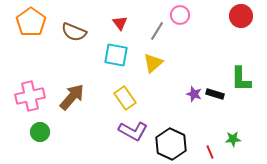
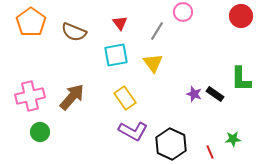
pink circle: moved 3 px right, 3 px up
cyan square: rotated 20 degrees counterclockwise
yellow triangle: rotated 25 degrees counterclockwise
black rectangle: rotated 18 degrees clockwise
